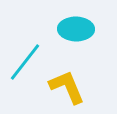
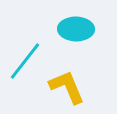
cyan line: moved 1 px up
